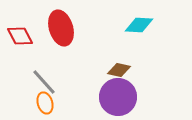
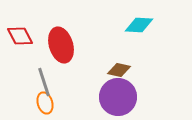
red ellipse: moved 17 px down
gray line: rotated 24 degrees clockwise
